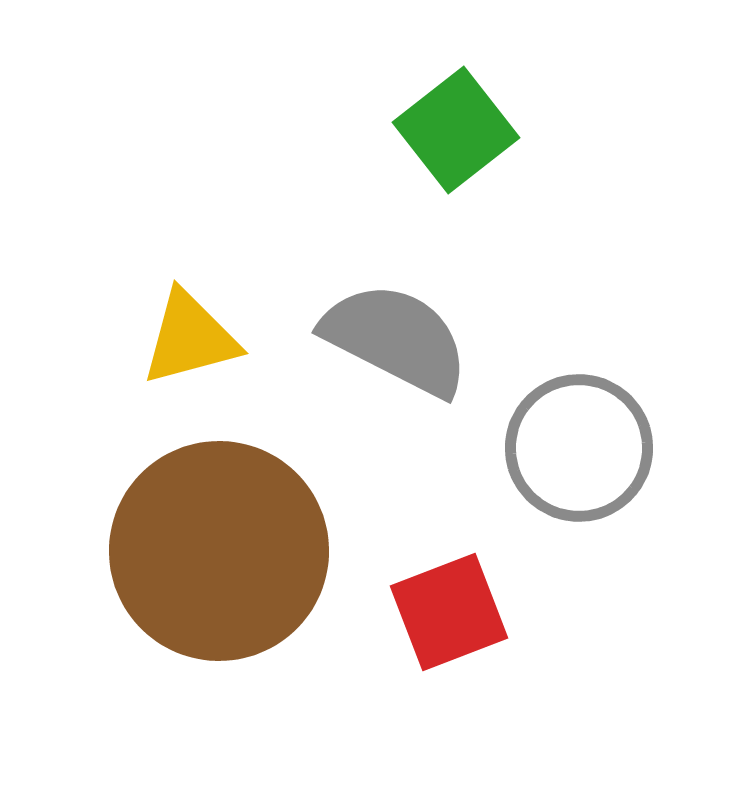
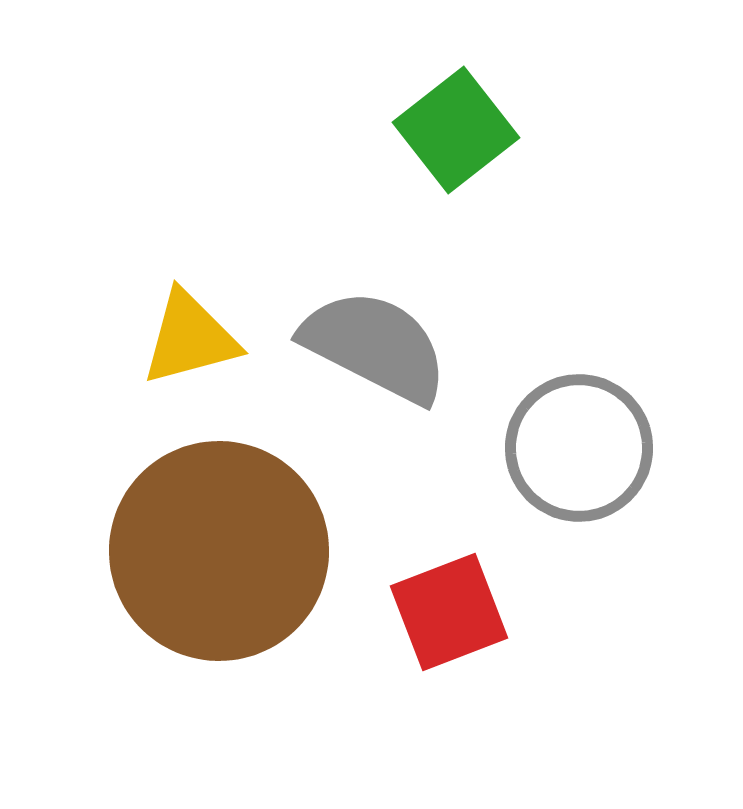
gray semicircle: moved 21 px left, 7 px down
